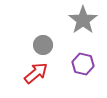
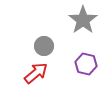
gray circle: moved 1 px right, 1 px down
purple hexagon: moved 3 px right
